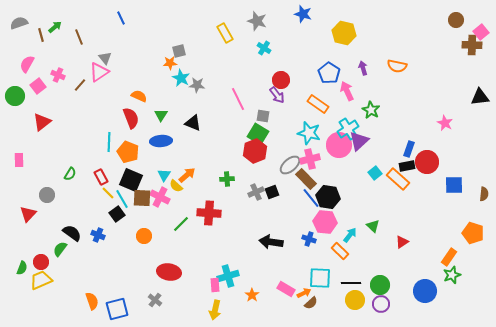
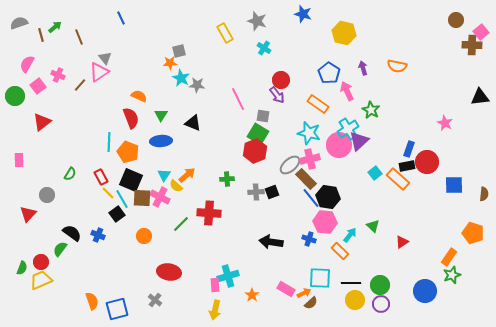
gray cross at (256, 192): rotated 21 degrees clockwise
